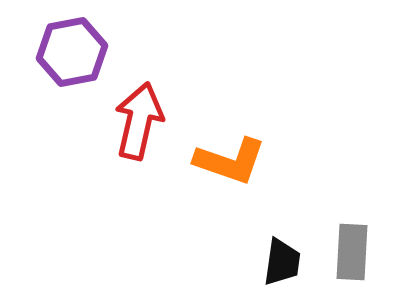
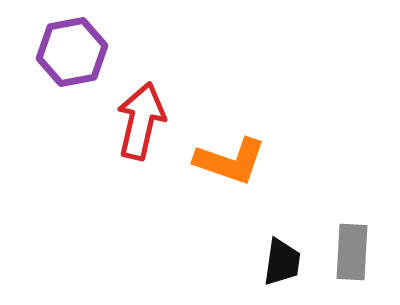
red arrow: moved 2 px right
